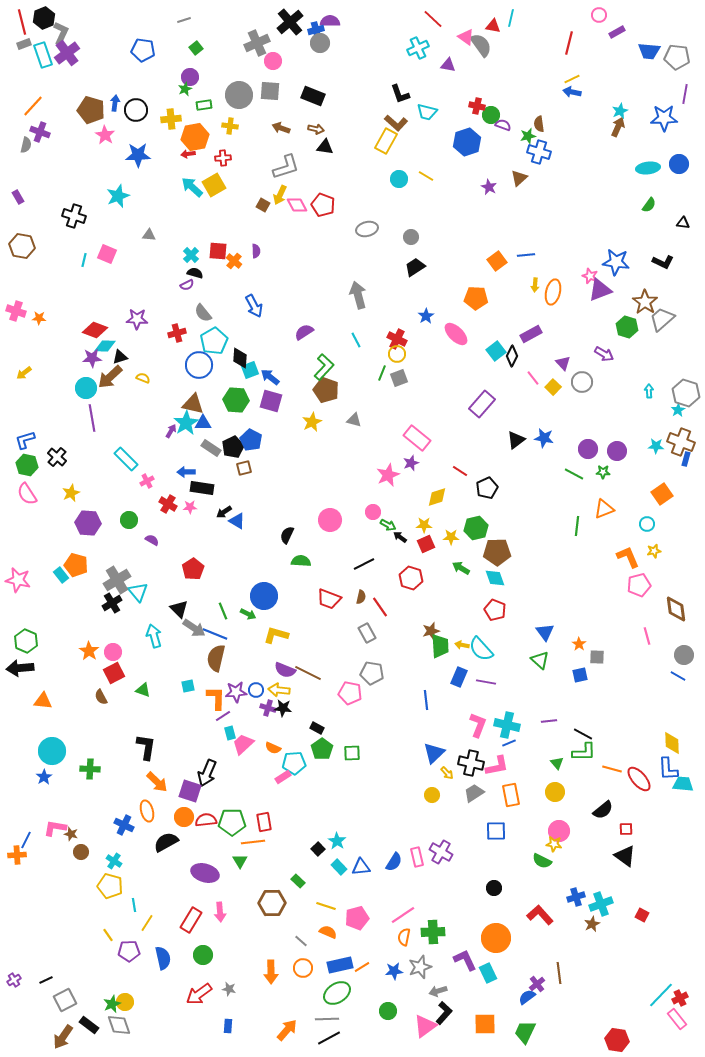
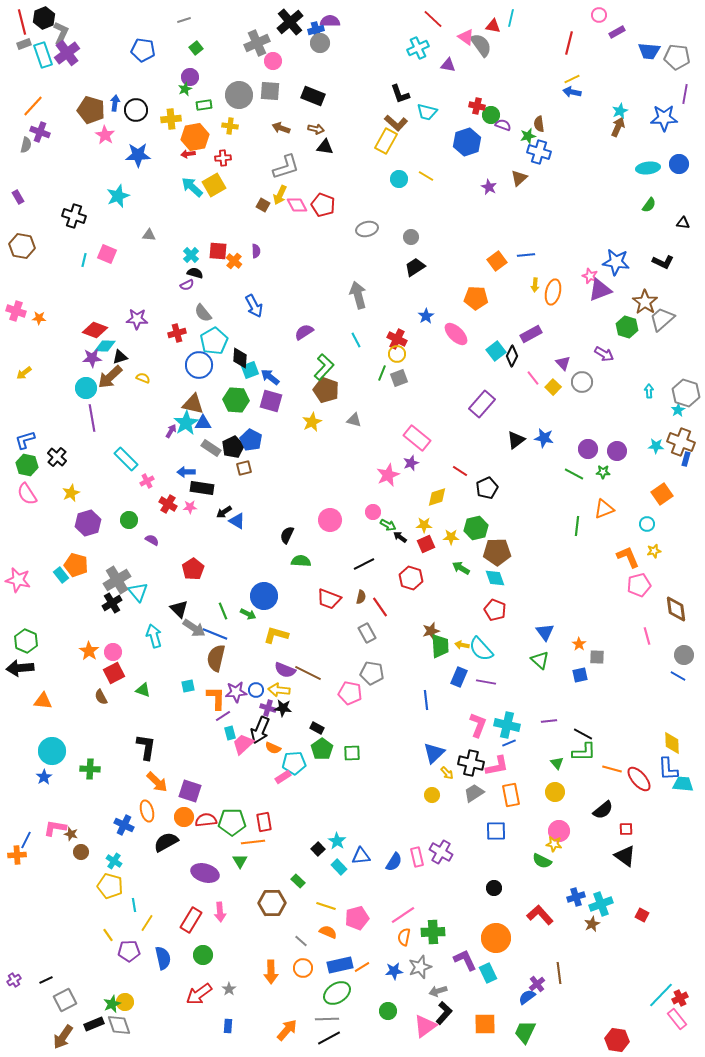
purple hexagon at (88, 523): rotated 20 degrees counterclockwise
black arrow at (207, 773): moved 53 px right, 43 px up
blue triangle at (361, 867): moved 11 px up
gray star at (229, 989): rotated 24 degrees clockwise
black rectangle at (89, 1025): moved 5 px right, 1 px up; rotated 60 degrees counterclockwise
